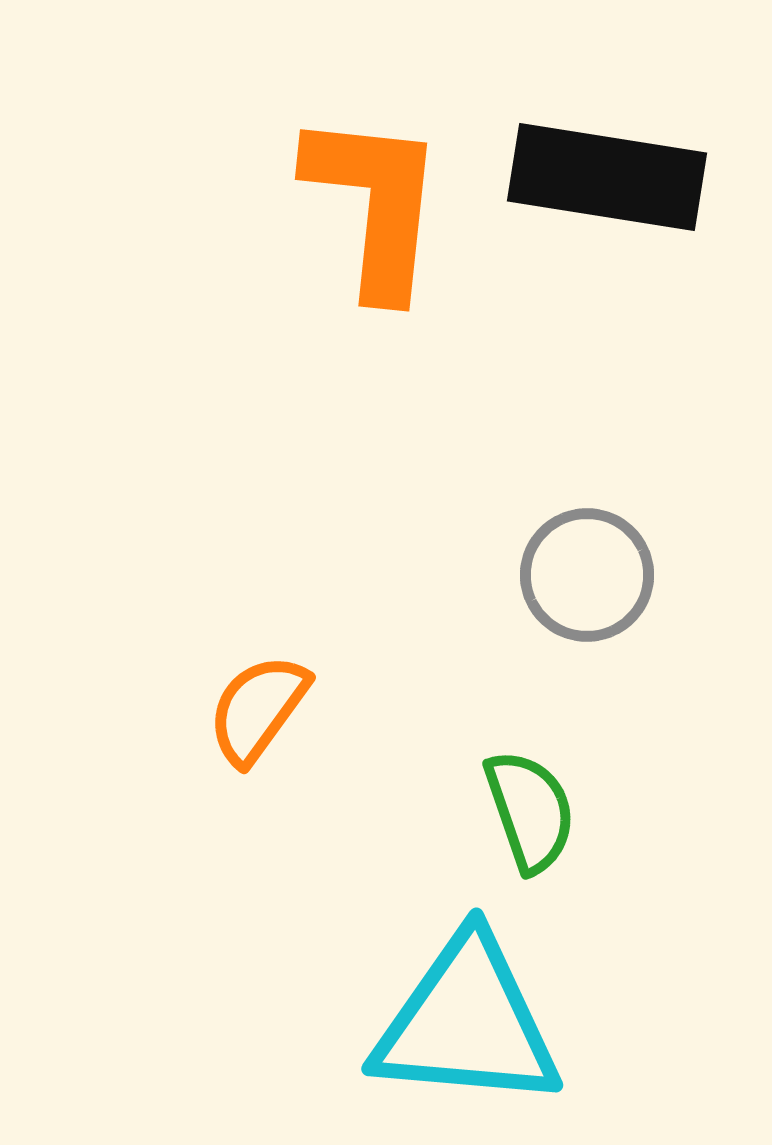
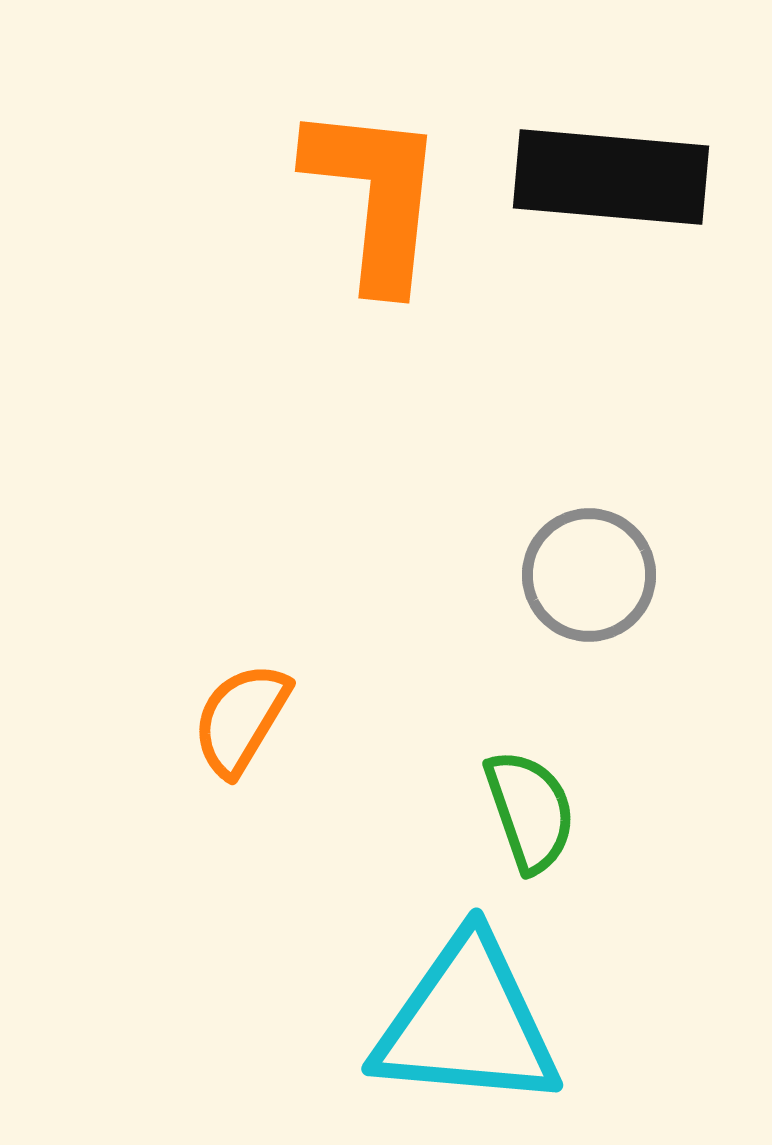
black rectangle: moved 4 px right; rotated 4 degrees counterclockwise
orange L-shape: moved 8 px up
gray circle: moved 2 px right
orange semicircle: moved 17 px left, 10 px down; rotated 5 degrees counterclockwise
